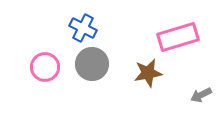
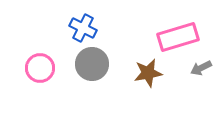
pink circle: moved 5 px left, 1 px down
gray arrow: moved 27 px up
